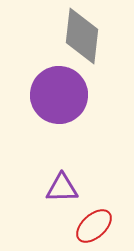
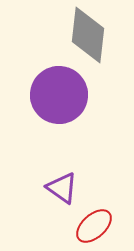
gray diamond: moved 6 px right, 1 px up
purple triangle: rotated 36 degrees clockwise
